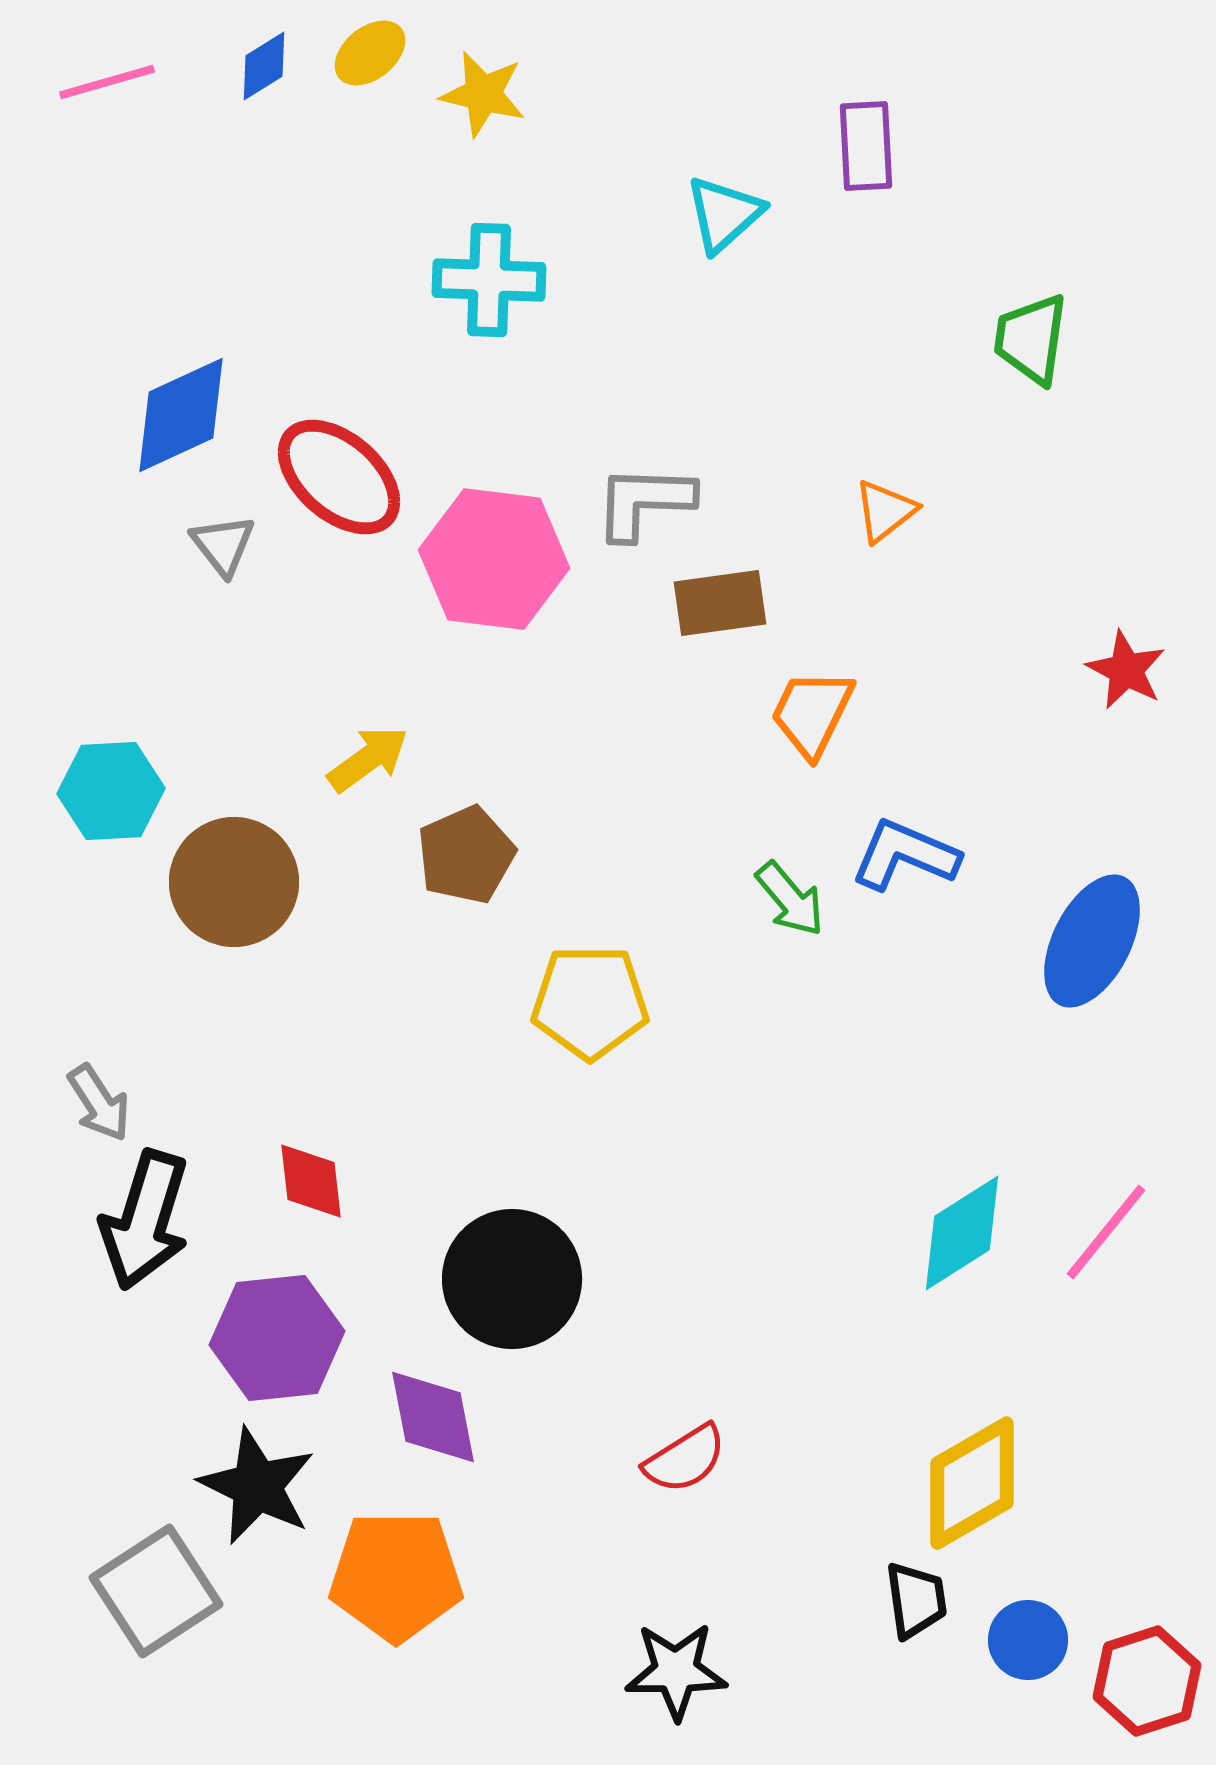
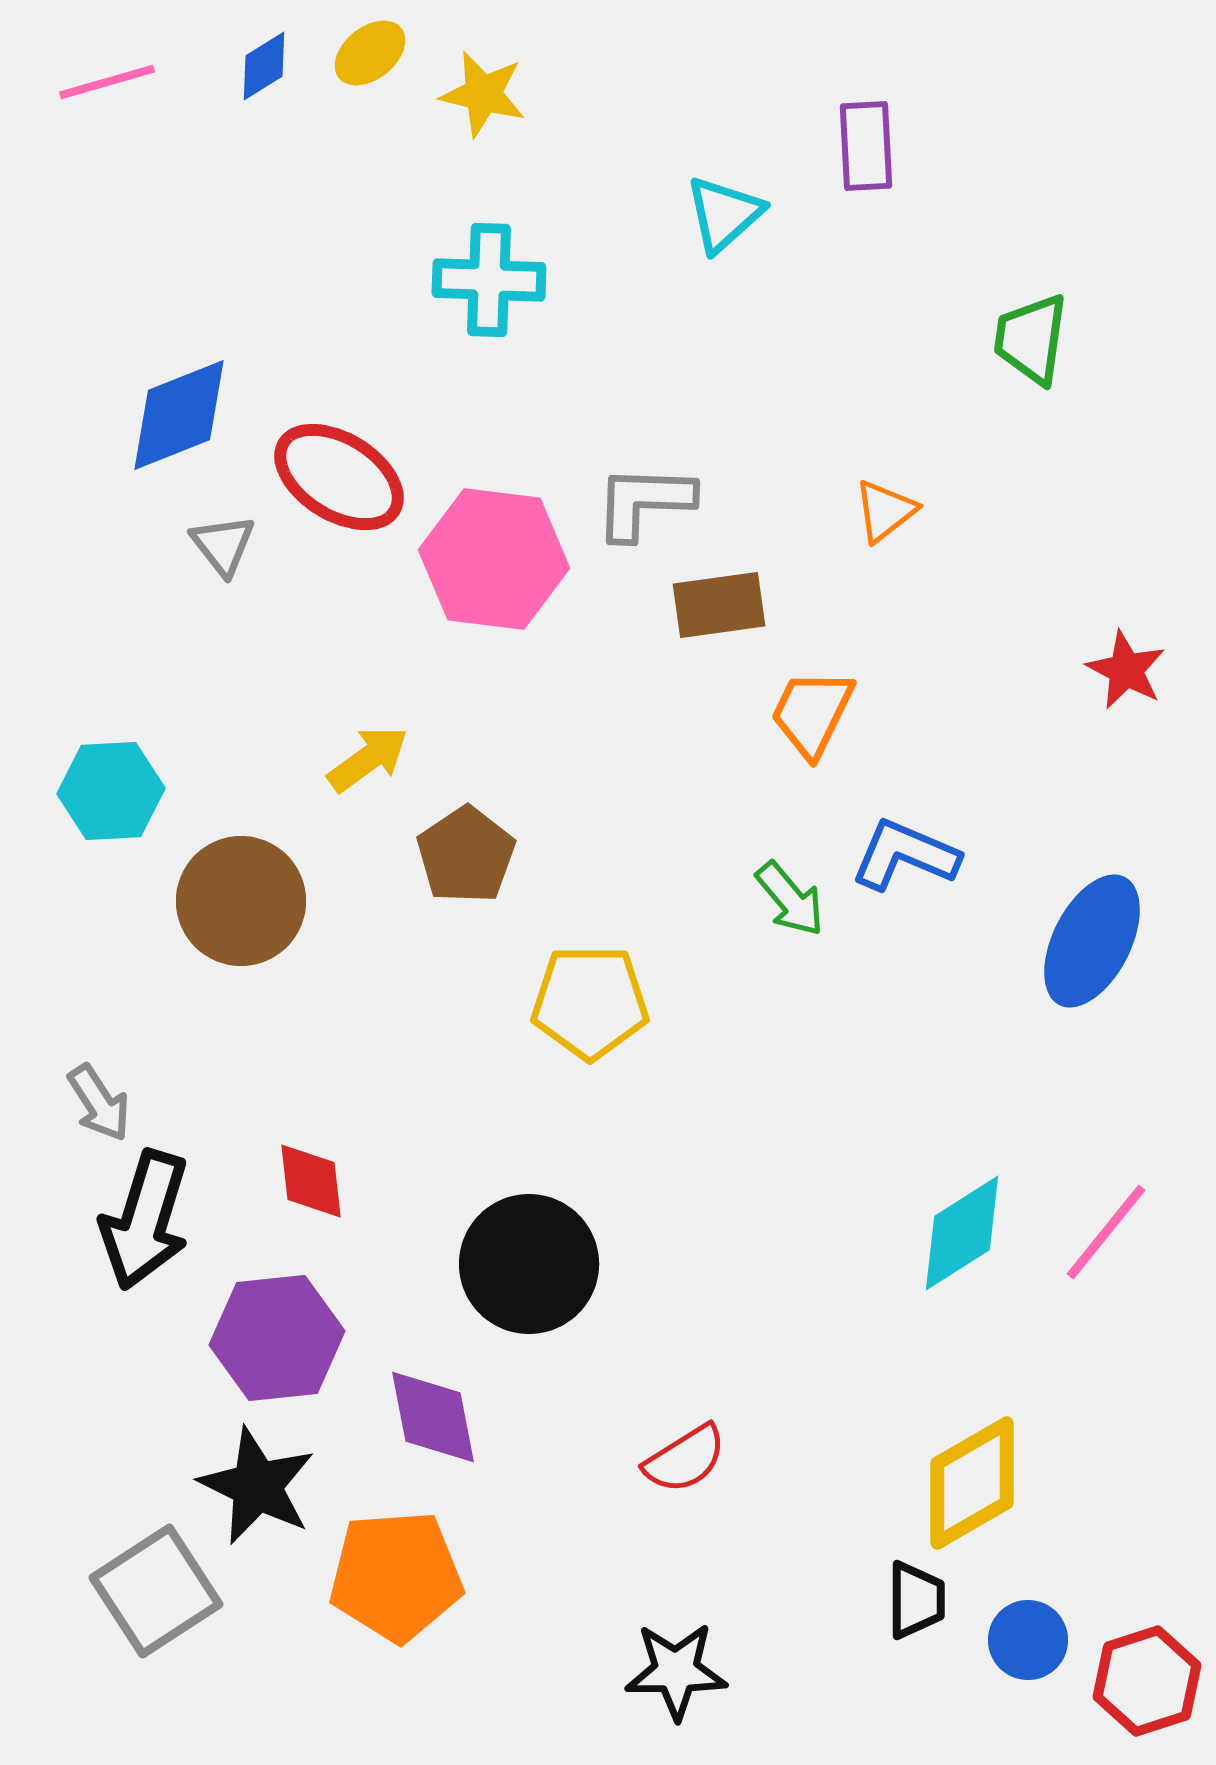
blue diamond at (181, 415): moved 2 px left; rotated 3 degrees clockwise
red ellipse at (339, 477): rotated 9 degrees counterclockwise
brown rectangle at (720, 603): moved 1 px left, 2 px down
brown pentagon at (466, 855): rotated 10 degrees counterclockwise
brown circle at (234, 882): moved 7 px right, 19 px down
black circle at (512, 1279): moved 17 px right, 15 px up
orange pentagon at (396, 1576): rotated 4 degrees counterclockwise
black trapezoid at (916, 1600): rotated 8 degrees clockwise
